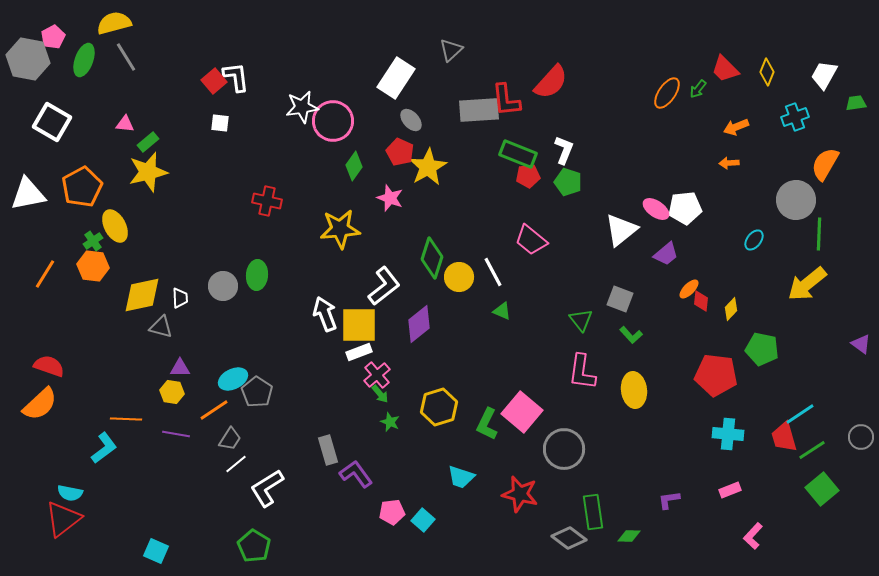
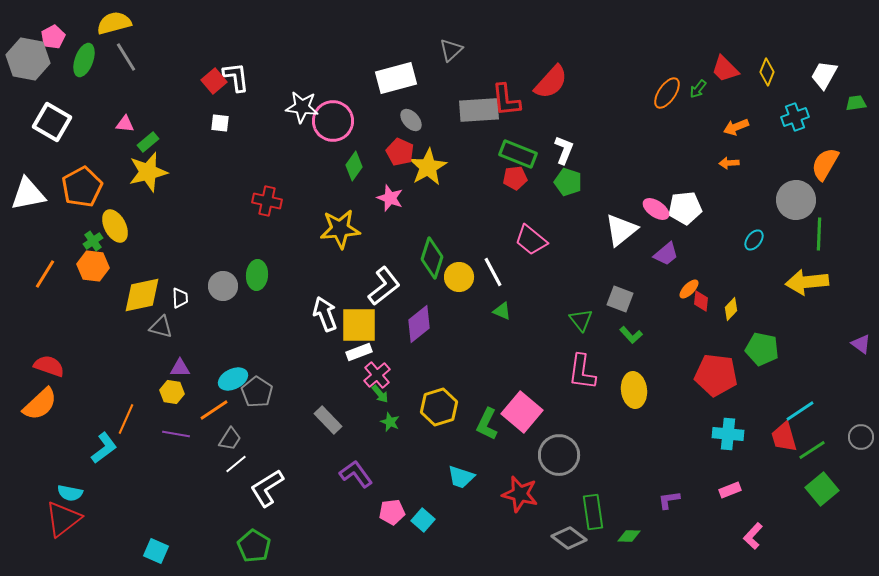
white rectangle at (396, 78): rotated 42 degrees clockwise
white star at (302, 107): rotated 16 degrees clockwise
red pentagon at (528, 176): moved 13 px left, 2 px down
yellow arrow at (807, 284): moved 2 px up; rotated 33 degrees clockwise
cyan line at (800, 414): moved 3 px up
orange line at (126, 419): rotated 68 degrees counterclockwise
gray circle at (564, 449): moved 5 px left, 6 px down
gray rectangle at (328, 450): moved 30 px up; rotated 28 degrees counterclockwise
